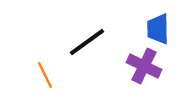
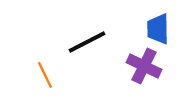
black line: rotated 9 degrees clockwise
